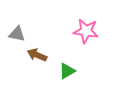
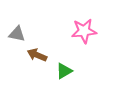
pink star: moved 2 px left; rotated 15 degrees counterclockwise
green triangle: moved 3 px left
